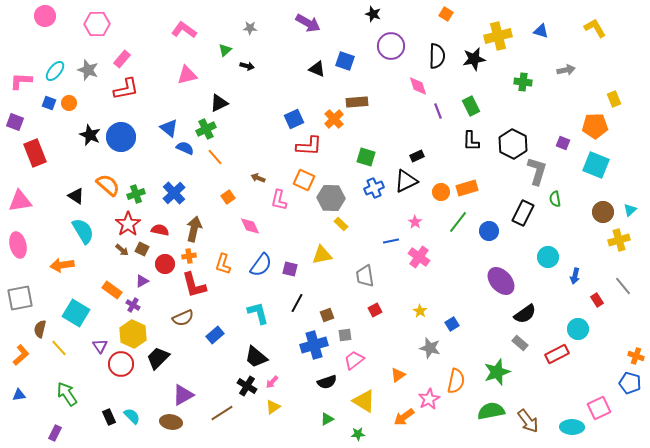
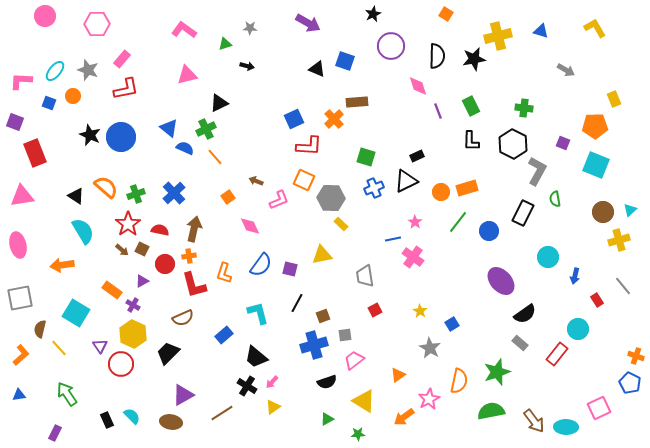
black star at (373, 14): rotated 28 degrees clockwise
green triangle at (225, 50): moved 6 px up; rotated 24 degrees clockwise
gray arrow at (566, 70): rotated 42 degrees clockwise
green cross at (523, 82): moved 1 px right, 26 px down
orange circle at (69, 103): moved 4 px right, 7 px up
gray L-shape at (537, 171): rotated 12 degrees clockwise
brown arrow at (258, 178): moved 2 px left, 3 px down
orange semicircle at (108, 185): moved 2 px left, 2 px down
pink L-shape at (279, 200): rotated 125 degrees counterclockwise
pink triangle at (20, 201): moved 2 px right, 5 px up
blue line at (391, 241): moved 2 px right, 2 px up
pink cross at (419, 257): moved 6 px left
orange L-shape at (223, 264): moved 1 px right, 9 px down
brown square at (327, 315): moved 4 px left, 1 px down
blue rectangle at (215, 335): moved 9 px right
gray star at (430, 348): rotated 15 degrees clockwise
red rectangle at (557, 354): rotated 25 degrees counterclockwise
black trapezoid at (158, 358): moved 10 px right, 5 px up
orange semicircle at (456, 381): moved 3 px right
blue pentagon at (630, 383): rotated 10 degrees clockwise
black rectangle at (109, 417): moved 2 px left, 3 px down
brown arrow at (528, 421): moved 6 px right
cyan ellipse at (572, 427): moved 6 px left
